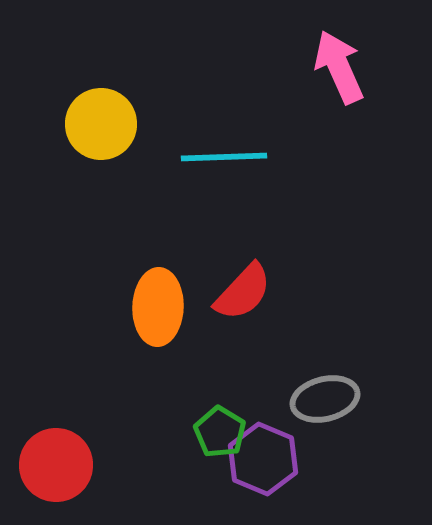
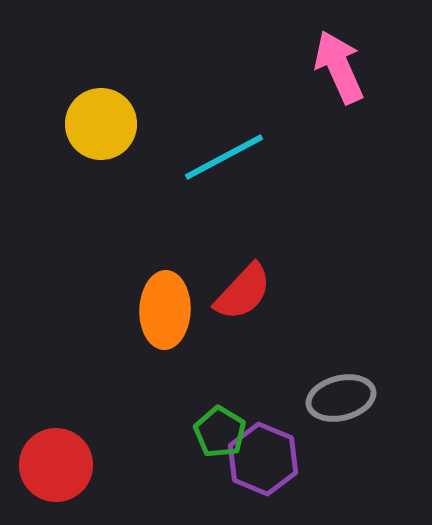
cyan line: rotated 26 degrees counterclockwise
orange ellipse: moved 7 px right, 3 px down
gray ellipse: moved 16 px right, 1 px up
